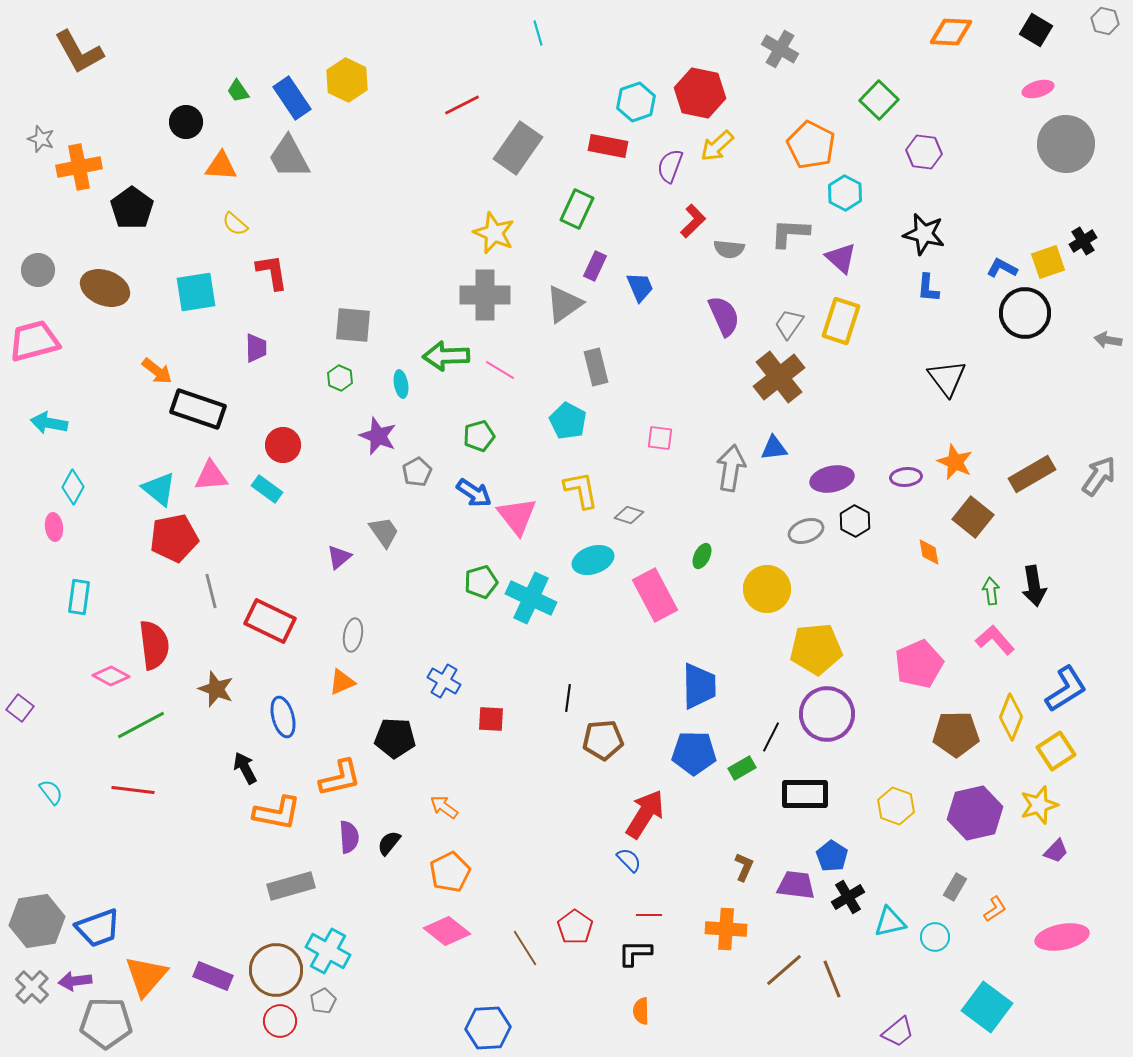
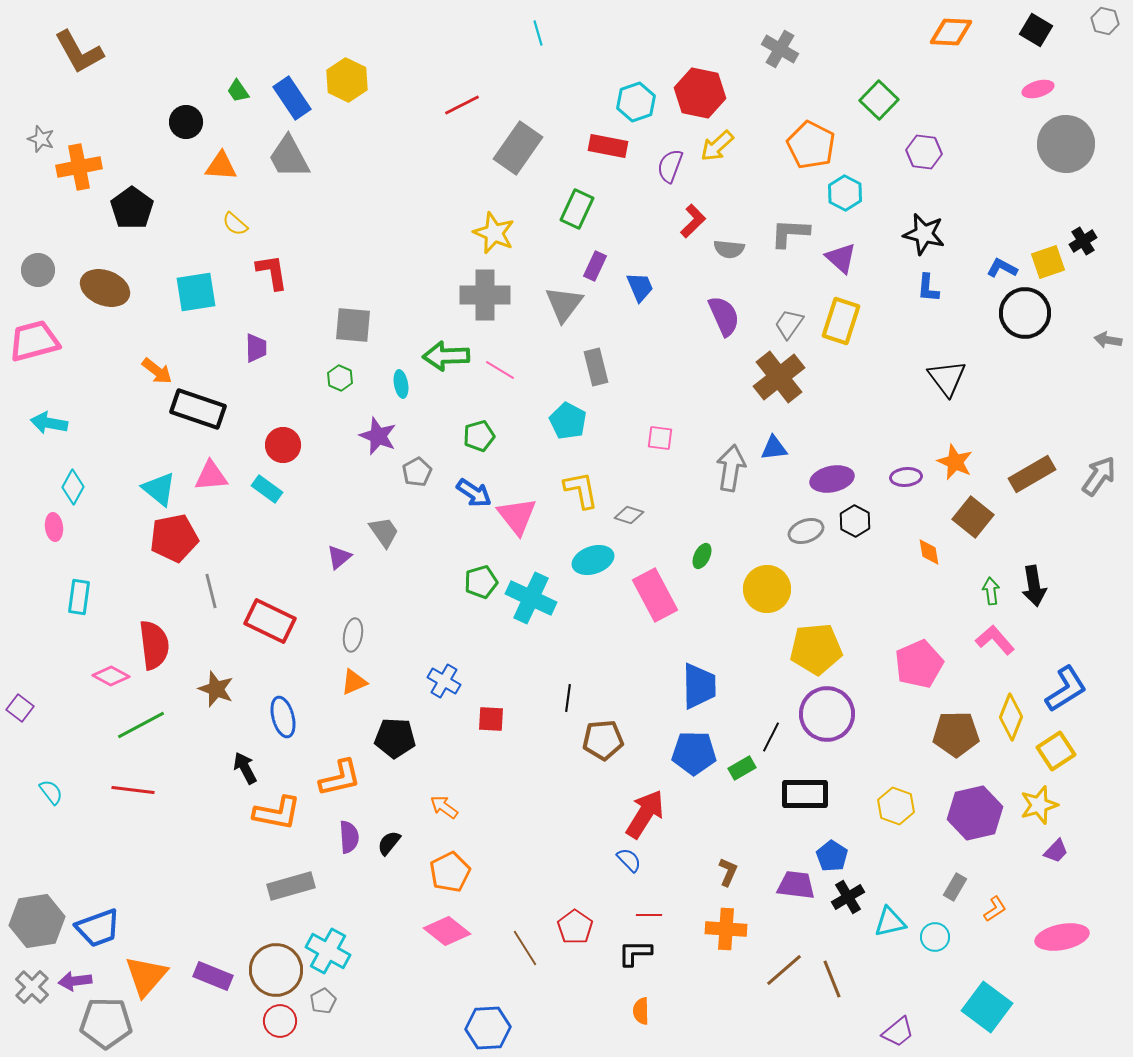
gray triangle at (564, 304): rotated 18 degrees counterclockwise
orange triangle at (342, 682): moved 12 px right
brown L-shape at (744, 867): moved 16 px left, 5 px down
